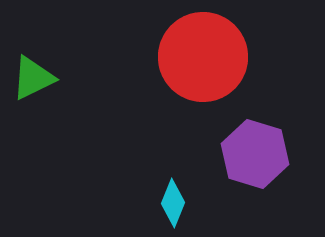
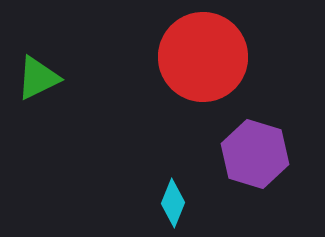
green triangle: moved 5 px right
